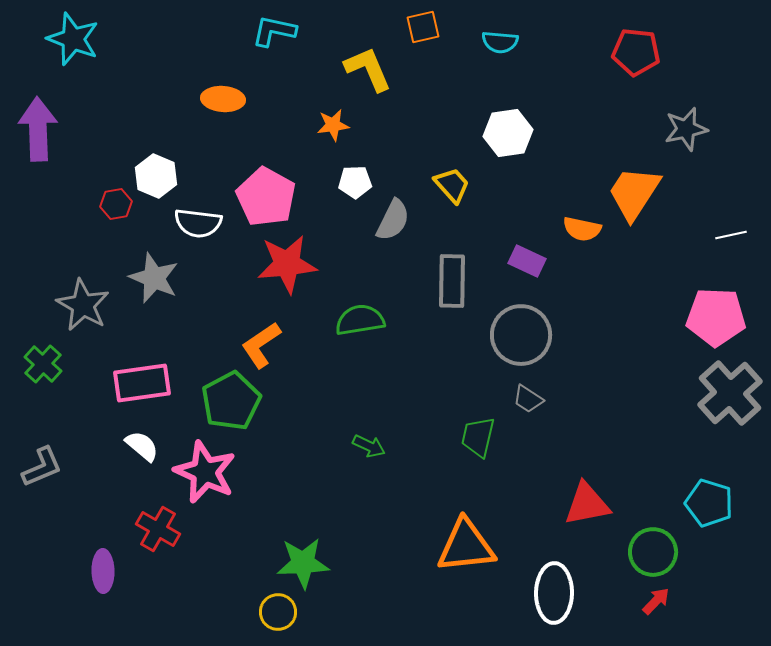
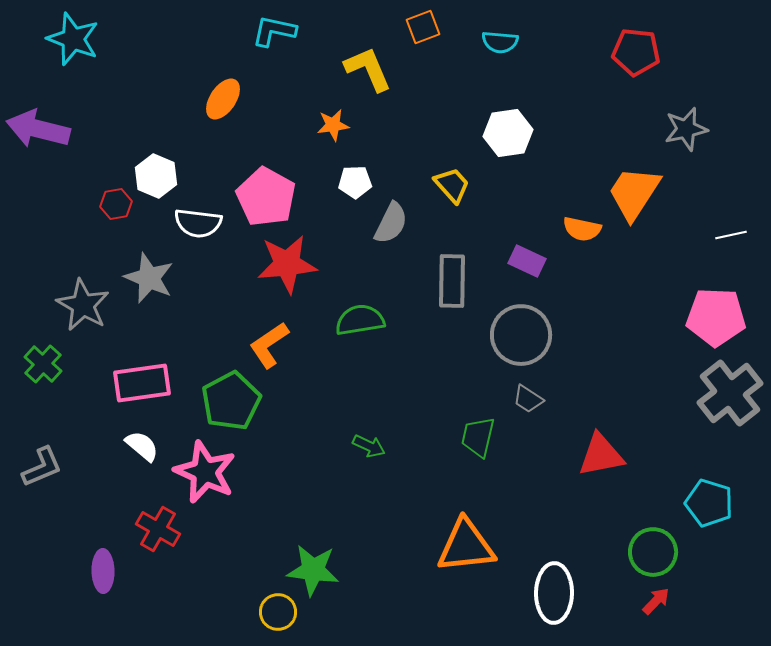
orange square at (423, 27): rotated 8 degrees counterclockwise
orange ellipse at (223, 99): rotated 60 degrees counterclockwise
purple arrow at (38, 129): rotated 74 degrees counterclockwise
gray semicircle at (393, 220): moved 2 px left, 3 px down
gray star at (154, 278): moved 5 px left
orange L-shape at (261, 345): moved 8 px right
gray cross at (730, 393): rotated 4 degrees clockwise
red triangle at (587, 504): moved 14 px right, 49 px up
green star at (303, 563): moved 10 px right, 7 px down; rotated 10 degrees clockwise
